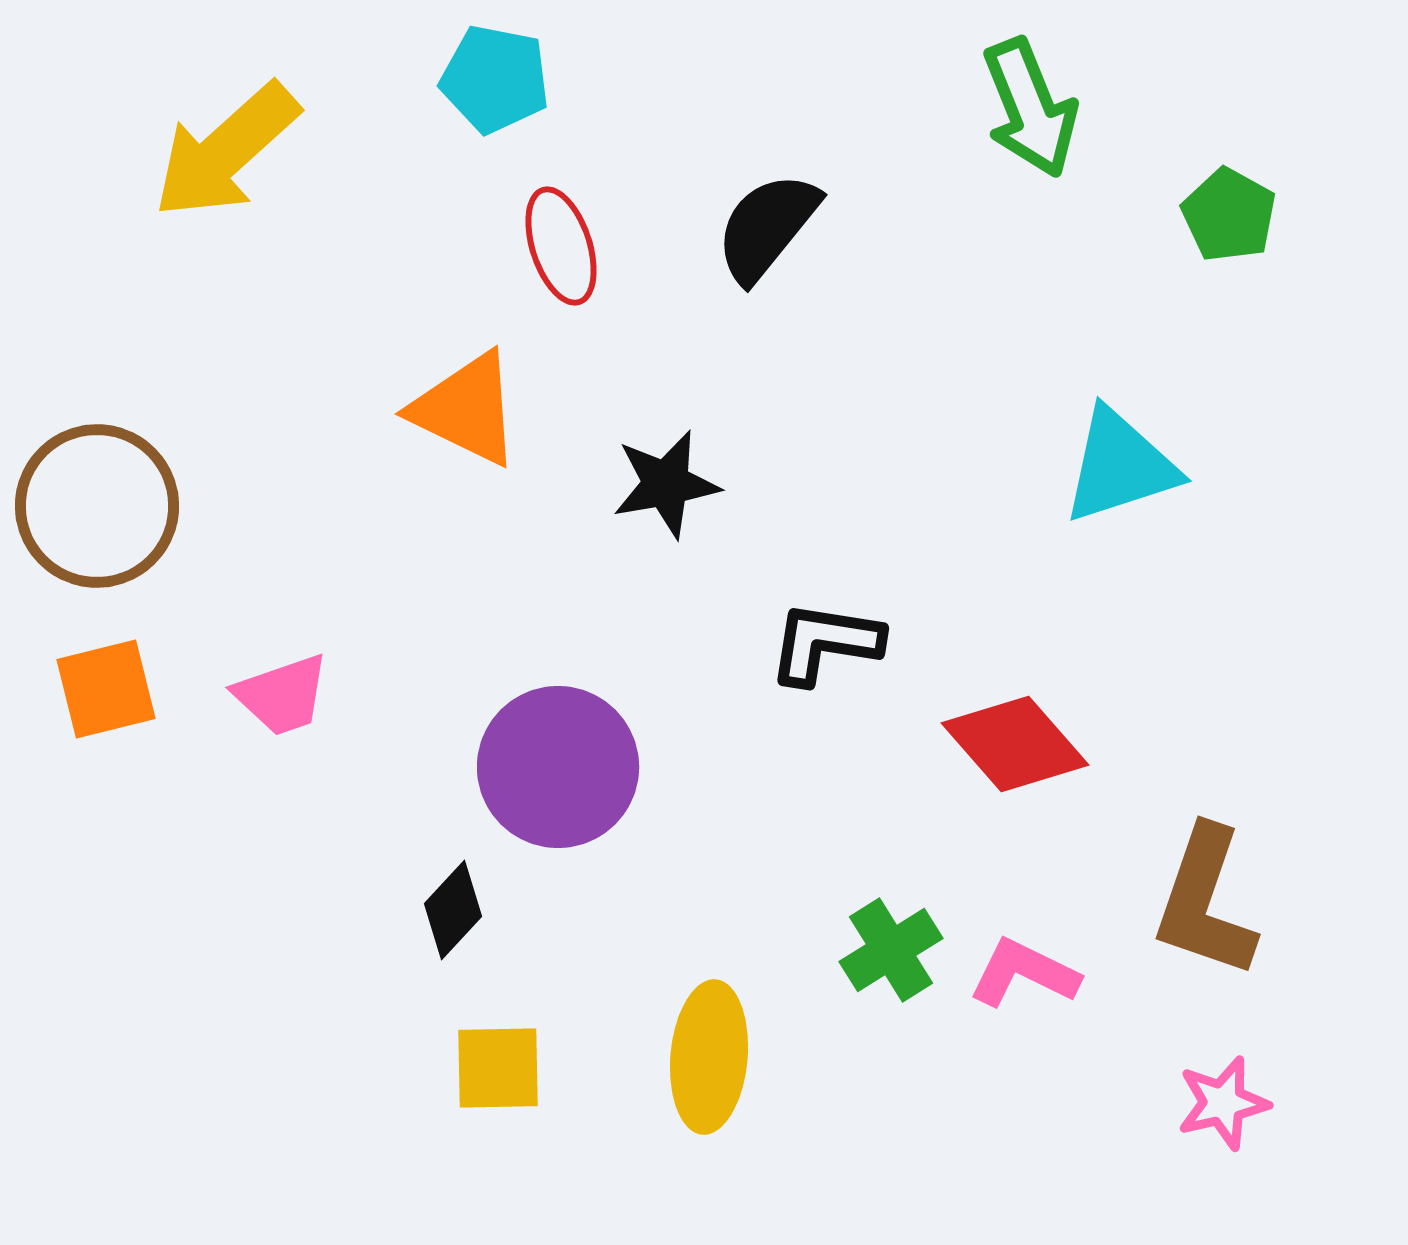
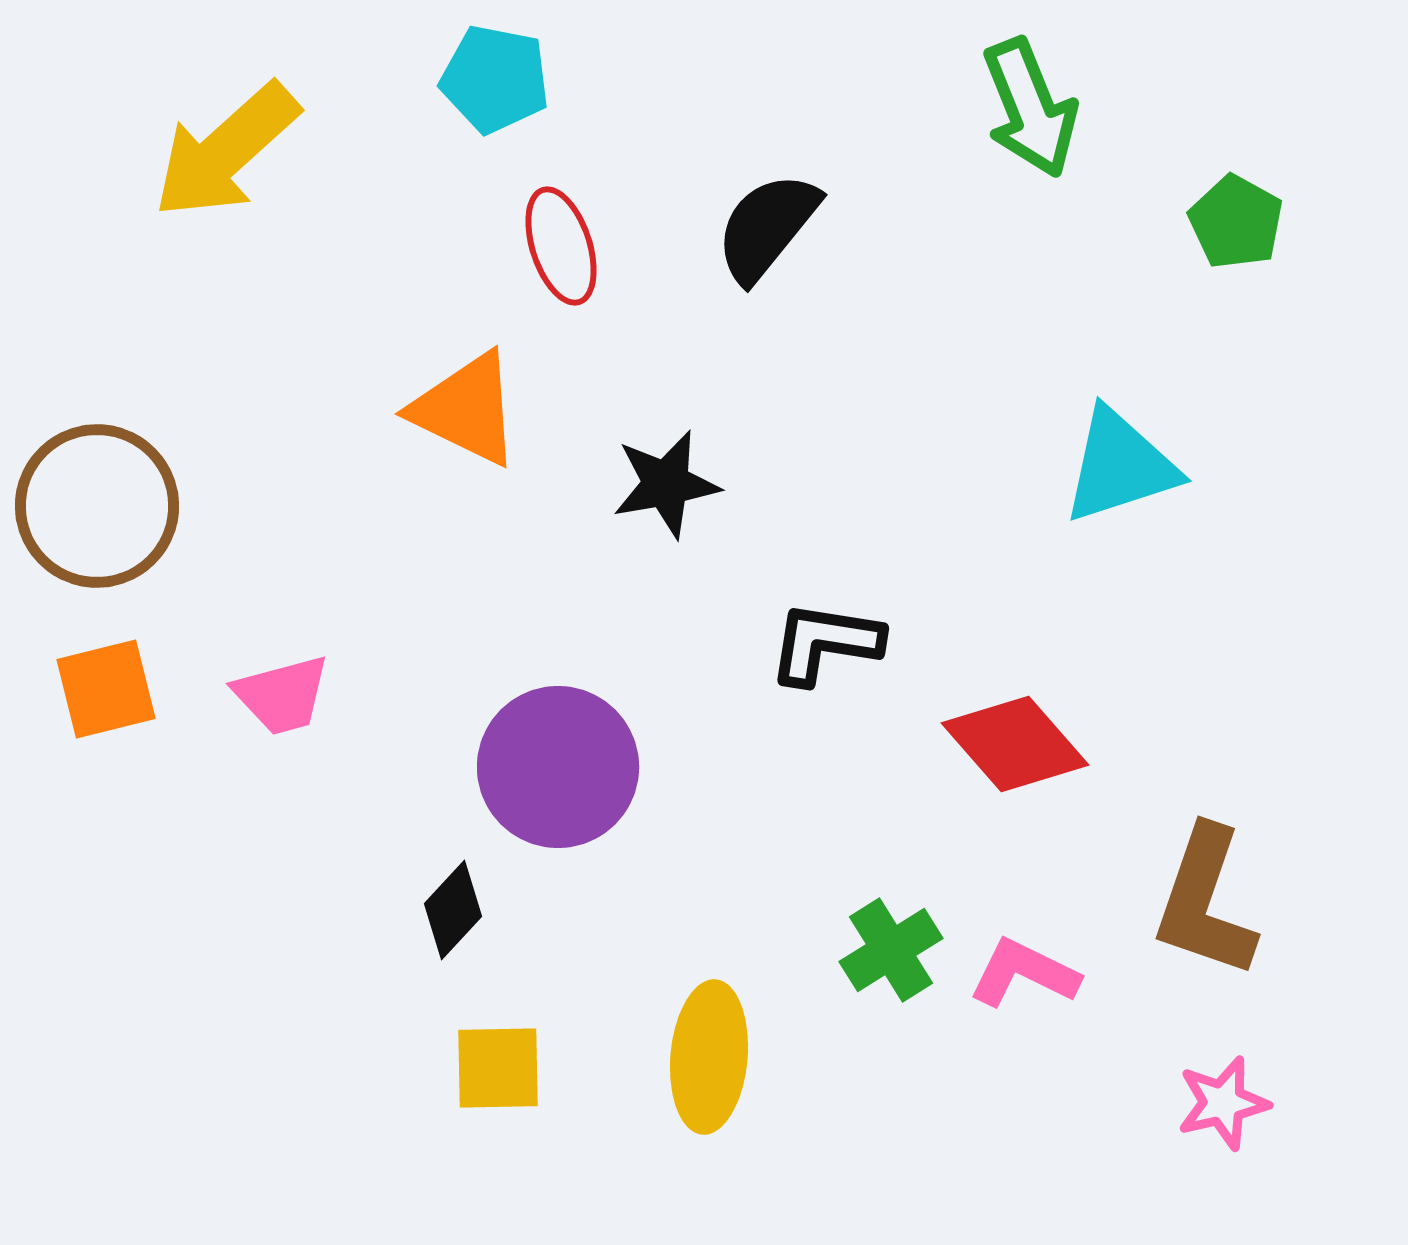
green pentagon: moved 7 px right, 7 px down
pink trapezoid: rotated 4 degrees clockwise
